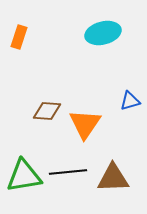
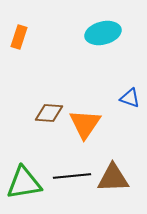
blue triangle: moved 3 px up; rotated 35 degrees clockwise
brown diamond: moved 2 px right, 2 px down
black line: moved 4 px right, 4 px down
green triangle: moved 7 px down
